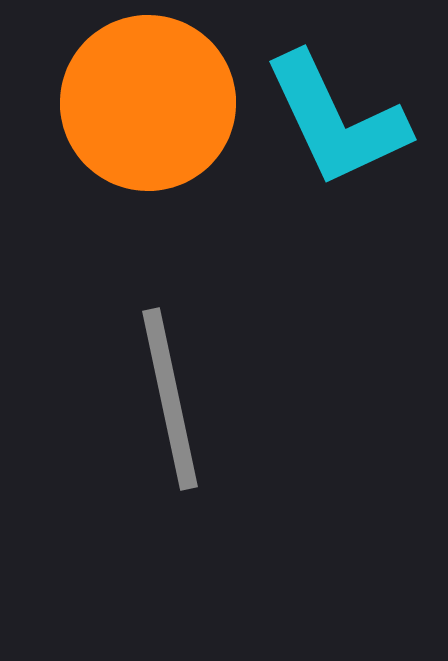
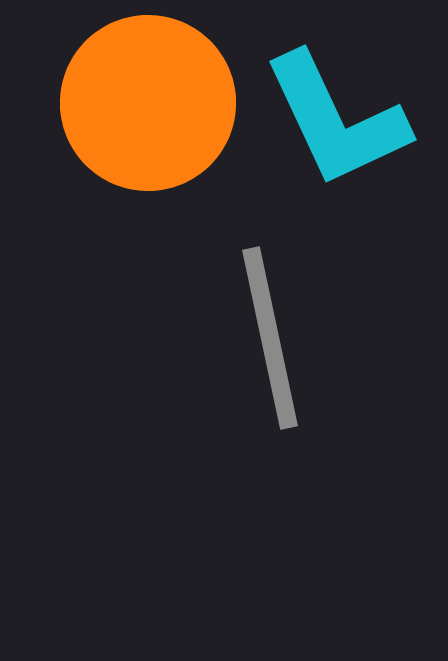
gray line: moved 100 px right, 61 px up
